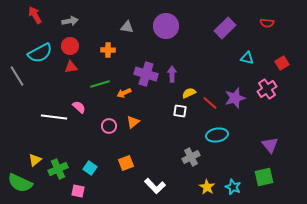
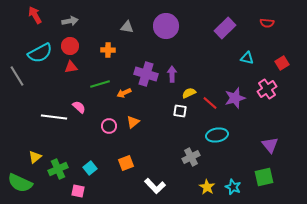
yellow triangle: moved 3 px up
cyan square: rotated 16 degrees clockwise
